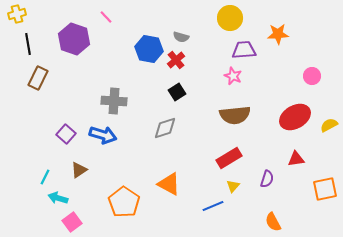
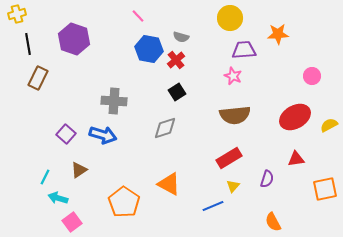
pink line: moved 32 px right, 1 px up
